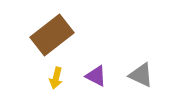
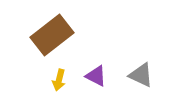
yellow arrow: moved 3 px right, 2 px down
